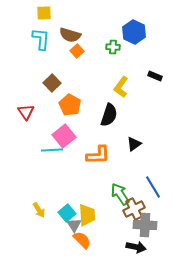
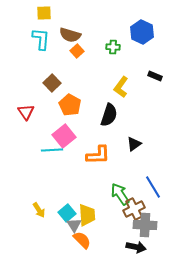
blue hexagon: moved 8 px right
